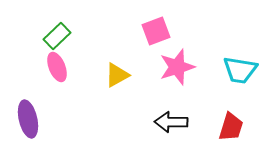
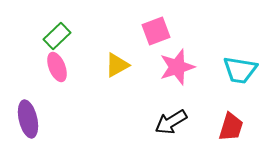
yellow triangle: moved 10 px up
black arrow: rotated 32 degrees counterclockwise
